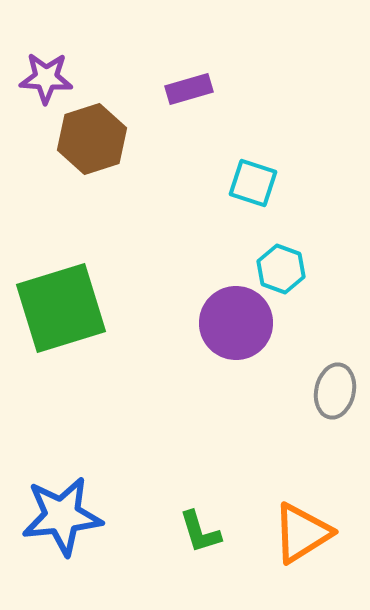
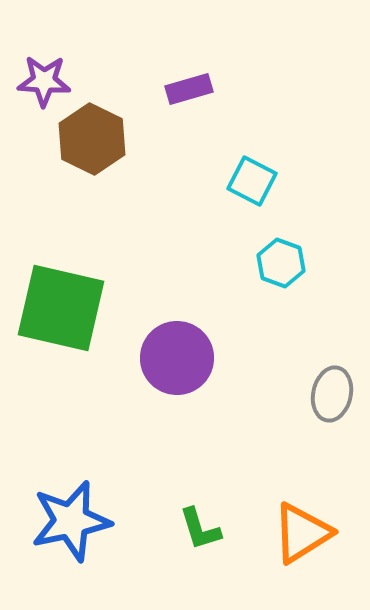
purple star: moved 2 px left, 3 px down
brown hexagon: rotated 16 degrees counterclockwise
cyan square: moved 1 px left, 2 px up; rotated 9 degrees clockwise
cyan hexagon: moved 6 px up
green square: rotated 30 degrees clockwise
purple circle: moved 59 px left, 35 px down
gray ellipse: moved 3 px left, 3 px down
blue star: moved 9 px right, 5 px down; rotated 6 degrees counterclockwise
green L-shape: moved 3 px up
